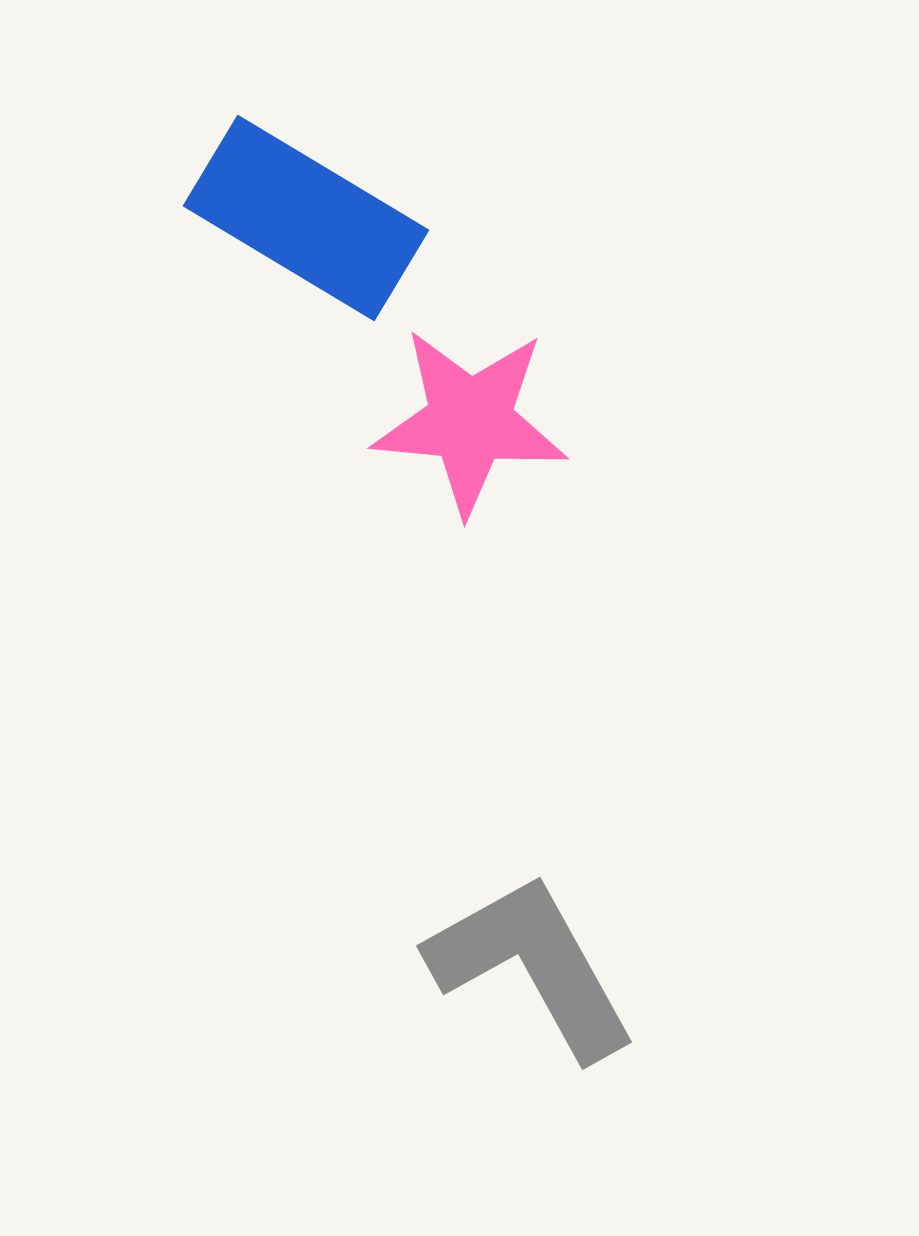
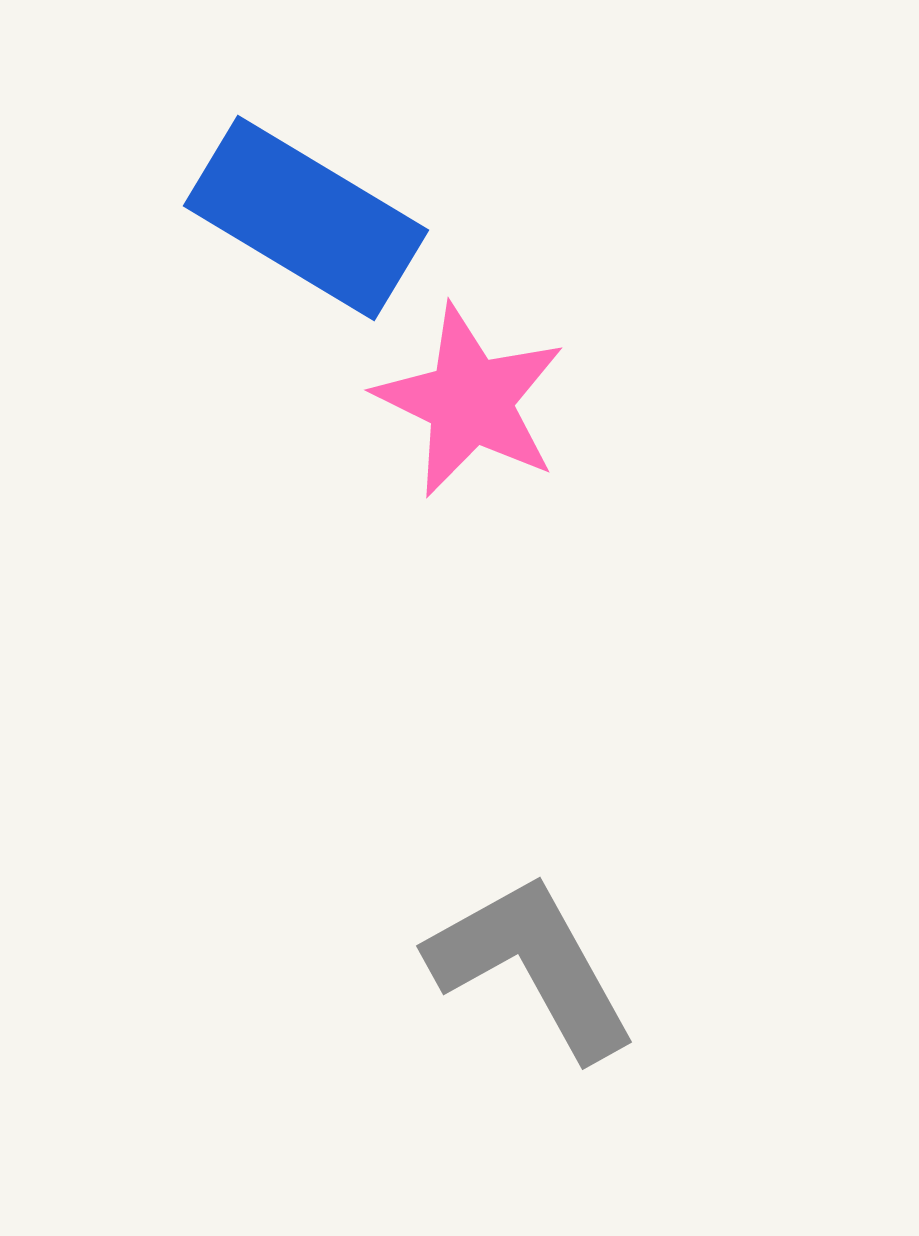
pink star: moved 20 px up; rotated 21 degrees clockwise
